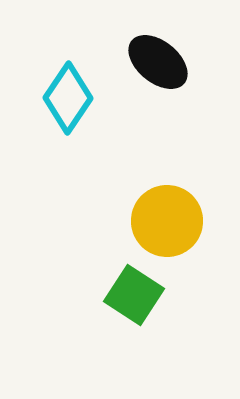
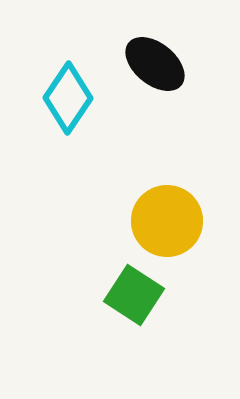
black ellipse: moved 3 px left, 2 px down
